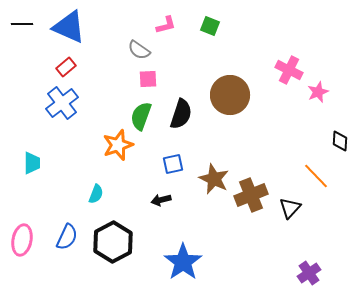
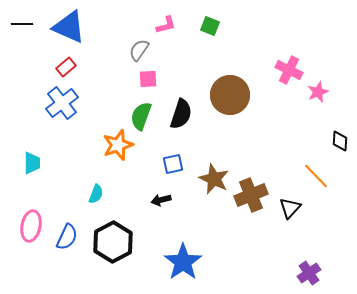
gray semicircle: rotated 90 degrees clockwise
pink ellipse: moved 9 px right, 14 px up
